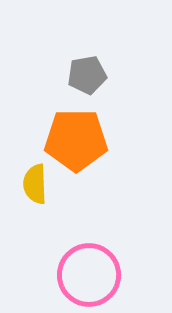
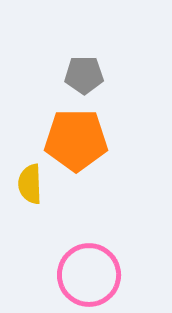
gray pentagon: moved 3 px left; rotated 9 degrees clockwise
yellow semicircle: moved 5 px left
